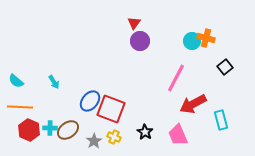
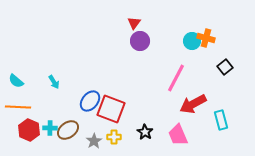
orange line: moved 2 px left
yellow cross: rotated 24 degrees counterclockwise
